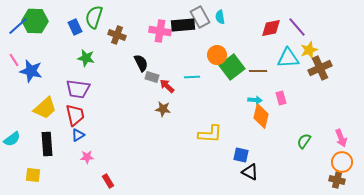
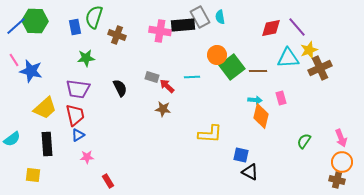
blue line at (18, 26): moved 2 px left
blue rectangle at (75, 27): rotated 14 degrees clockwise
green star at (86, 58): rotated 18 degrees counterclockwise
black semicircle at (141, 63): moved 21 px left, 25 px down
